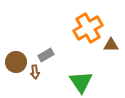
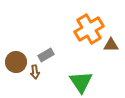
orange cross: moved 1 px right, 1 px down
